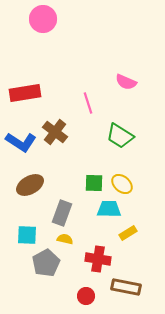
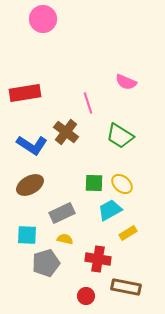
brown cross: moved 11 px right
blue L-shape: moved 11 px right, 3 px down
cyan trapezoid: moved 1 px right, 1 px down; rotated 30 degrees counterclockwise
gray rectangle: rotated 45 degrees clockwise
gray pentagon: rotated 12 degrees clockwise
